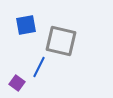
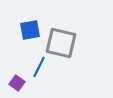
blue square: moved 4 px right, 5 px down
gray square: moved 2 px down
